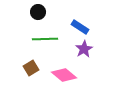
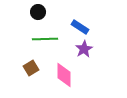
pink diamond: rotated 50 degrees clockwise
